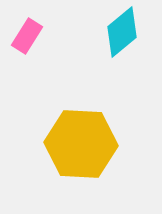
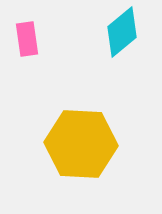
pink rectangle: moved 3 px down; rotated 40 degrees counterclockwise
